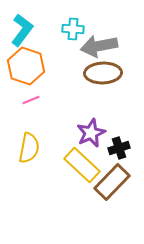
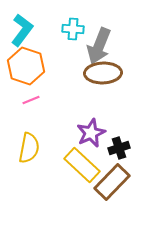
gray arrow: rotated 57 degrees counterclockwise
